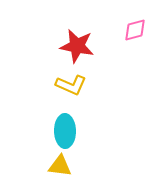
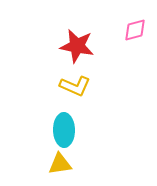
yellow L-shape: moved 4 px right, 1 px down
cyan ellipse: moved 1 px left, 1 px up
yellow triangle: moved 2 px up; rotated 15 degrees counterclockwise
